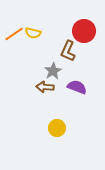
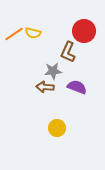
brown L-shape: moved 1 px down
gray star: rotated 24 degrees clockwise
